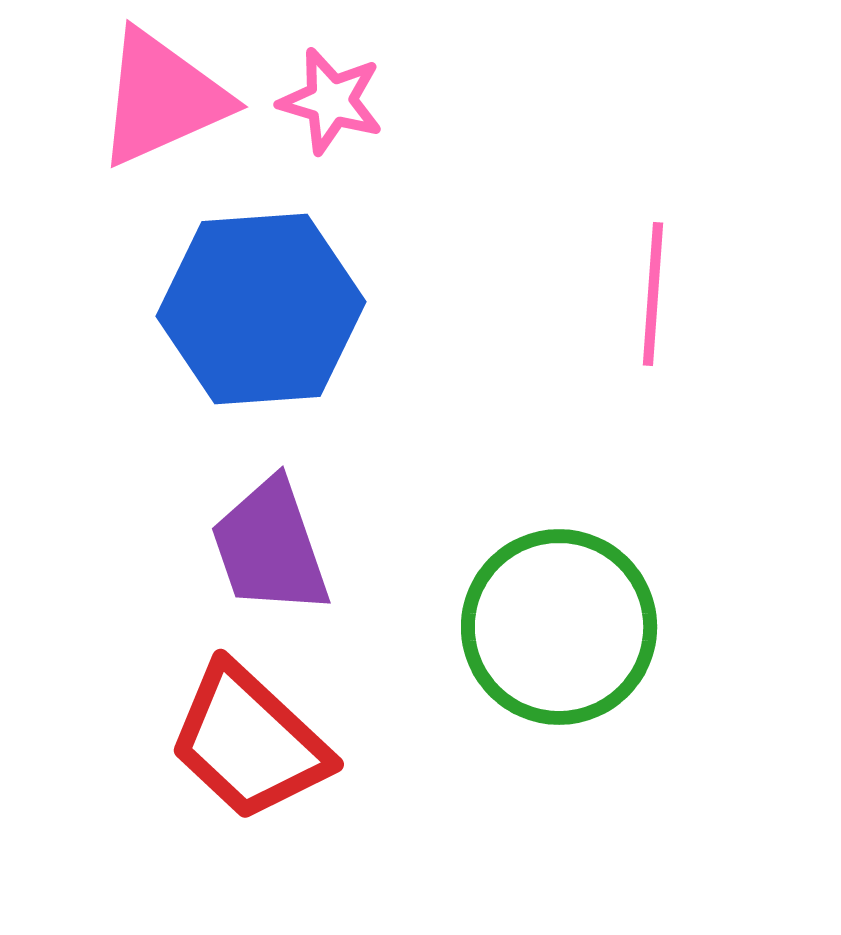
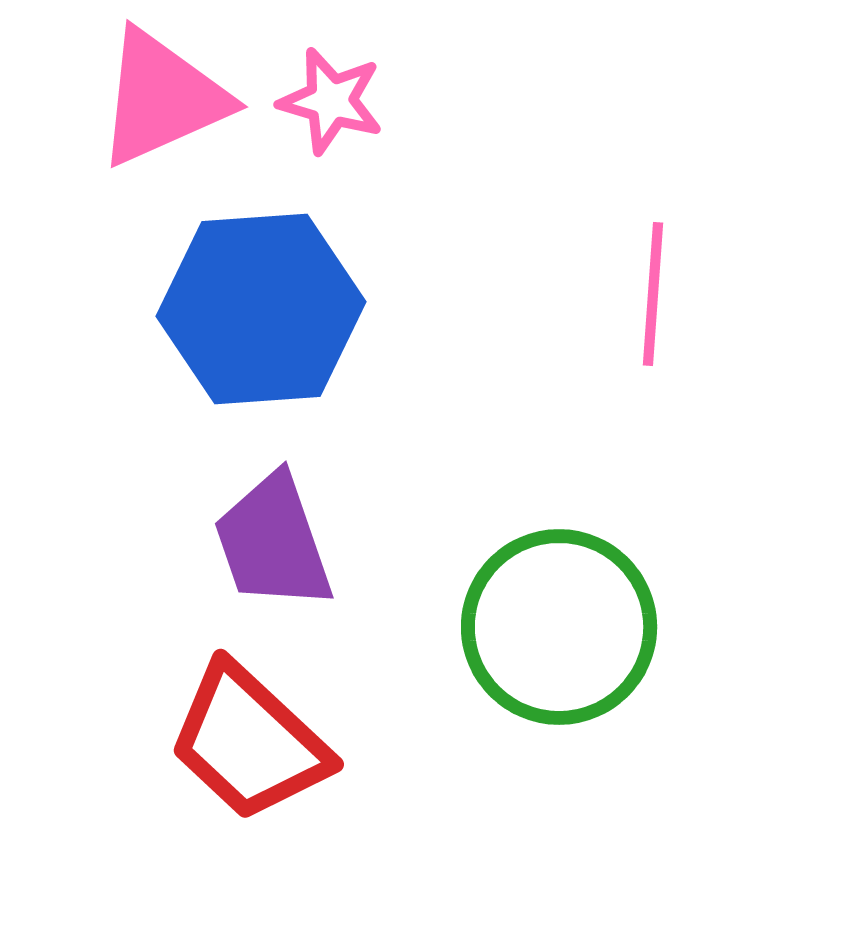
purple trapezoid: moved 3 px right, 5 px up
